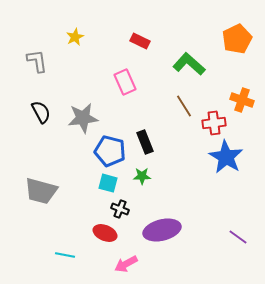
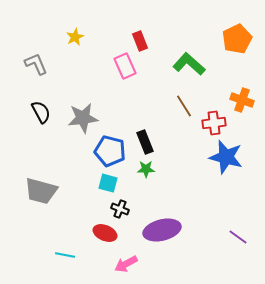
red rectangle: rotated 42 degrees clockwise
gray L-shape: moved 1 px left, 3 px down; rotated 15 degrees counterclockwise
pink rectangle: moved 16 px up
blue star: rotated 16 degrees counterclockwise
green star: moved 4 px right, 7 px up
